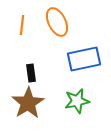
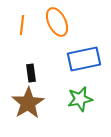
green star: moved 3 px right, 2 px up
